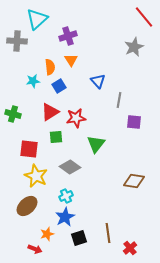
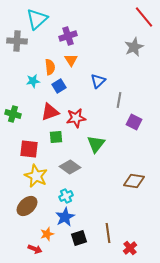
blue triangle: rotated 28 degrees clockwise
red triangle: rotated 12 degrees clockwise
purple square: rotated 21 degrees clockwise
